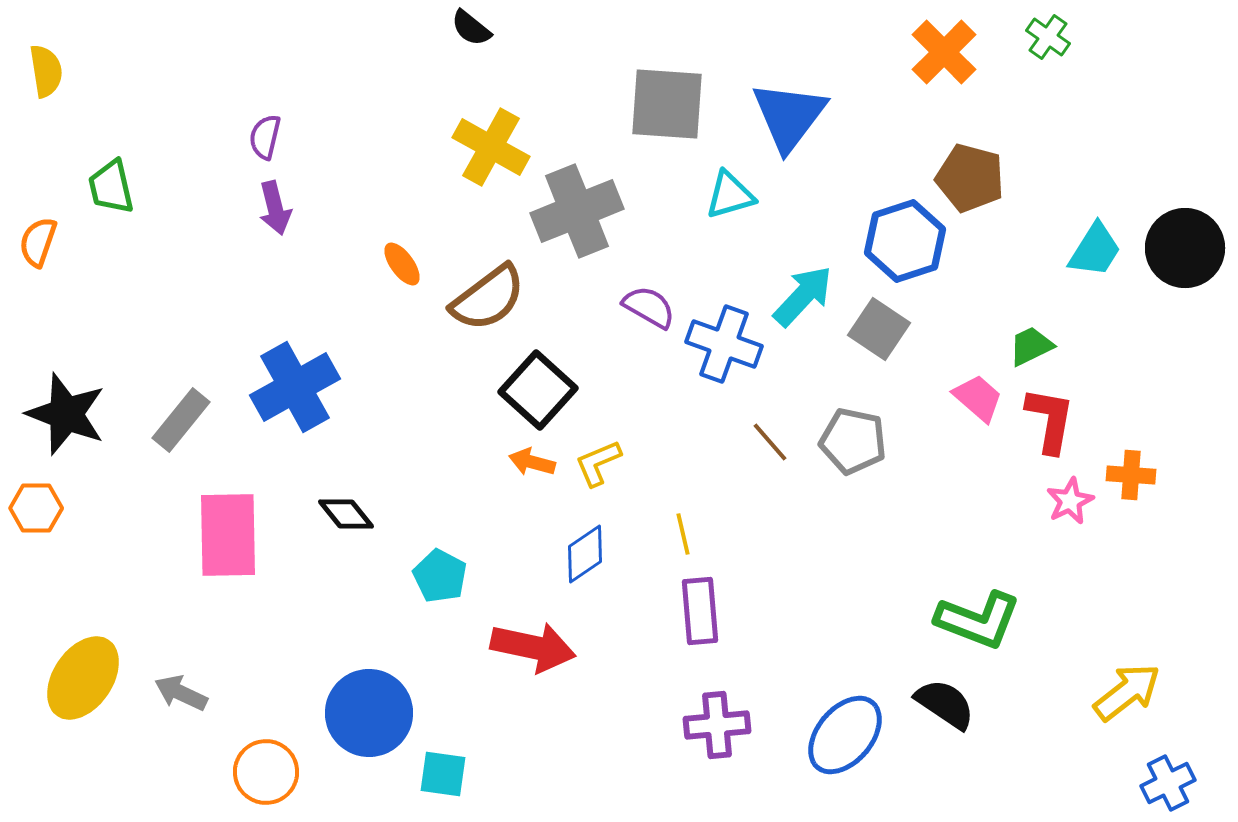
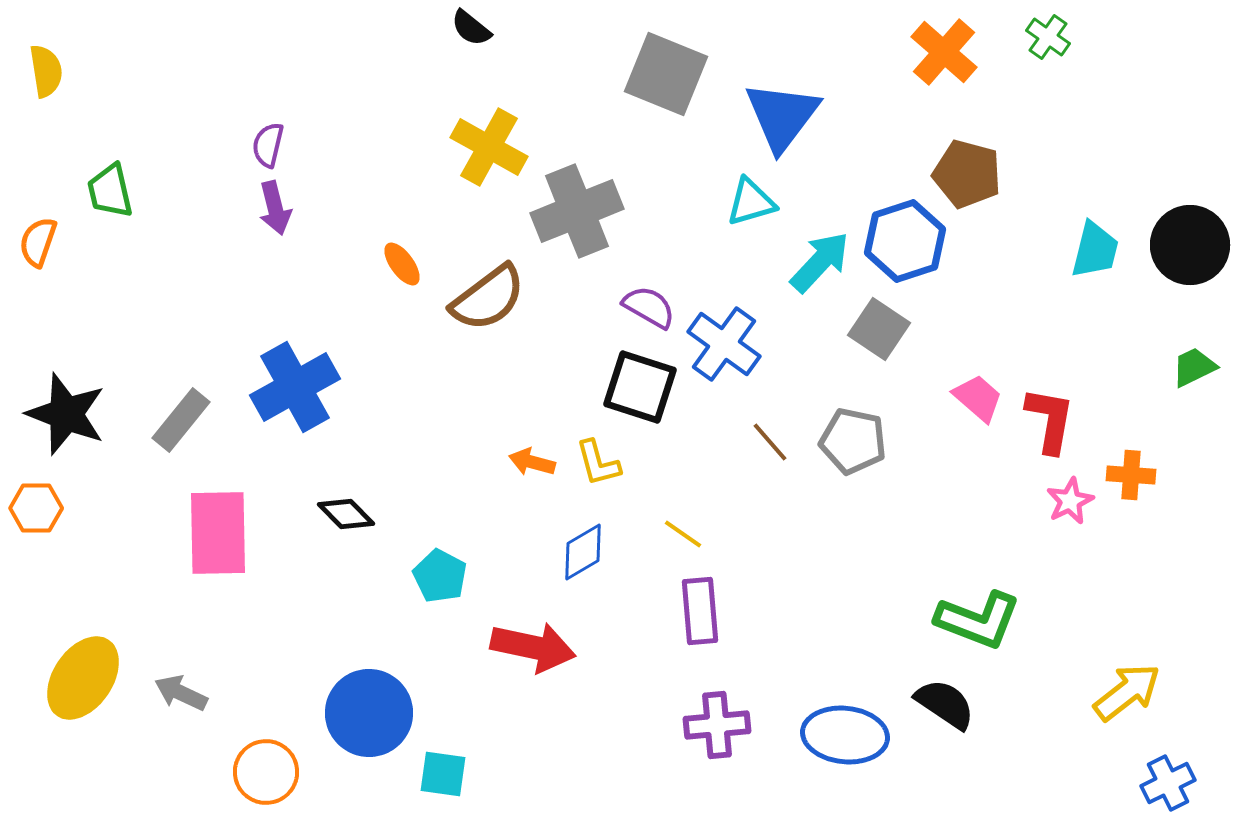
orange cross at (944, 52): rotated 4 degrees counterclockwise
gray square at (667, 104): moved 1 px left, 30 px up; rotated 18 degrees clockwise
blue triangle at (789, 116): moved 7 px left
purple semicircle at (265, 137): moved 3 px right, 8 px down
yellow cross at (491, 147): moved 2 px left
brown pentagon at (970, 178): moved 3 px left, 4 px up
green trapezoid at (111, 187): moved 1 px left, 4 px down
cyan triangle at (730, 195): moved 21 px right, 7 px down
black circle at (1185, 248): moved 5 px right, 3 px up
cyan trapezoid at (1095, 250): rotated 18 degrees counterclockwise
cyan arrow at (803, 296): moved 17 px right, 34 px up
blue cross at (724, 344): rotated 16 degrees clockwise
green trapezoid at (1031, 346): moved 163 px right, 21 px down
black square at (538, 390): moved 102 px right, 3 px up; rotated 24 degrees counterclockwise
yellow L-shape at (598, 463): rotated 82 degrees counterclockwise
black diamond at (346, 514): rotated 6 degrees counterclockwise
yellow line at (683, 534): rotated 42 degrees counterclockwise
pink rectangle at (228, 535): moved 10 px left, 2 px up
blue diamond at (585, 554): moved 2 px left, 2 px up; rotated 4 degrees clockwise
blue ellipse at (845, 735): rotated 56 degrees clockwise
